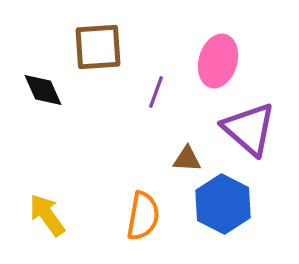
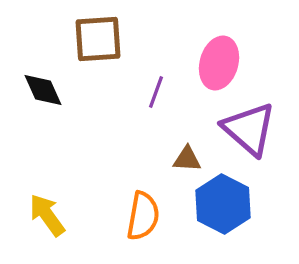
brown square: moved 8 px up
pink ellipse: moved 1 px right, 2 px down
